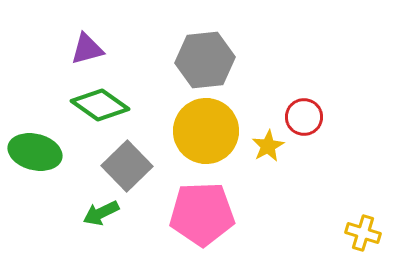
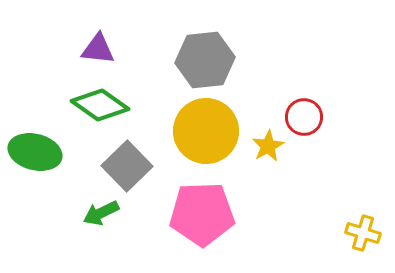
purple triangle: moved 11 px right; rotated 21 degrees clockwise
